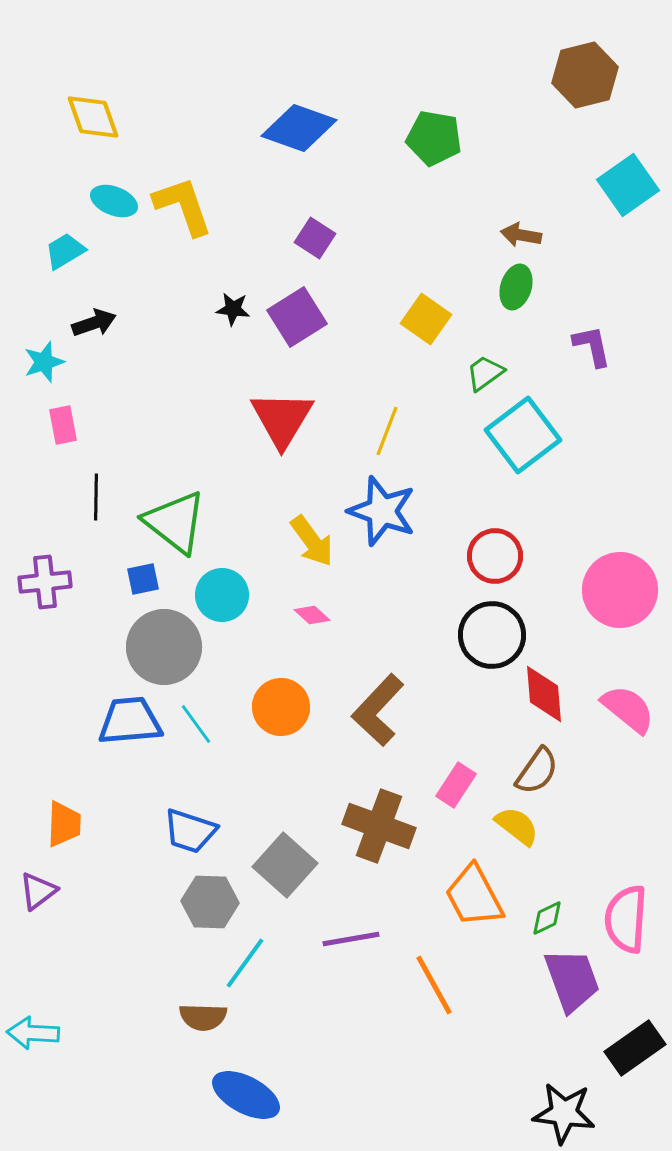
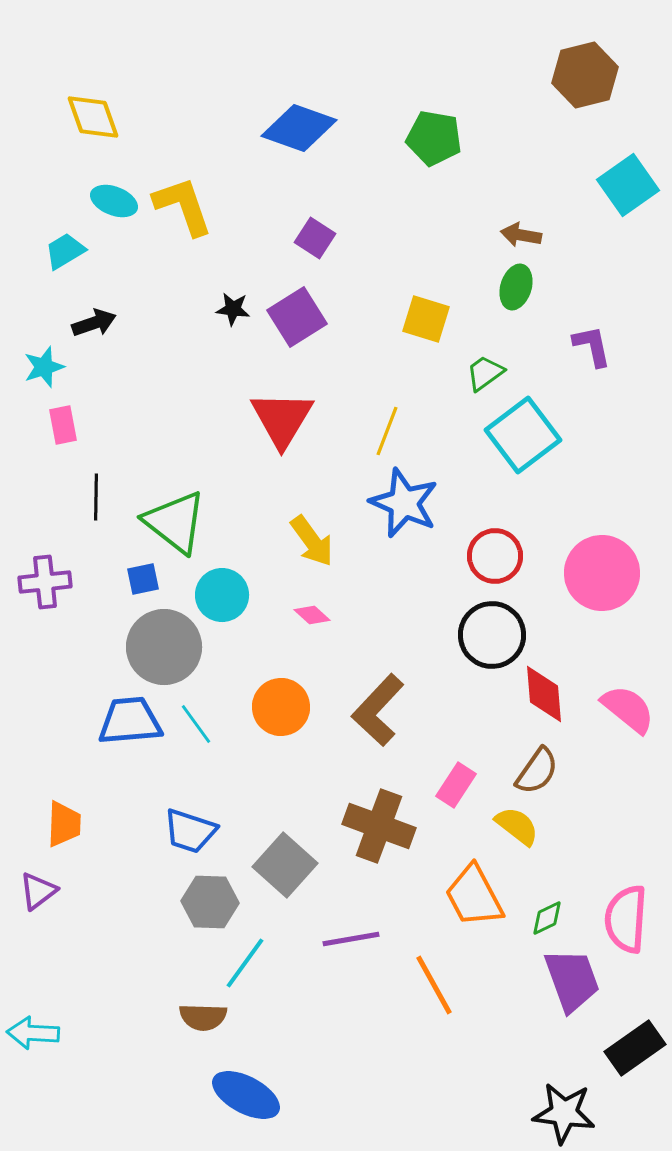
yellow square at (426, 319): rotated 18 degrees counterclockwise
cyan star at (44, 362): moved 5 px down
blue star at (382, 511): moved 22 px right, 8 px up; rotated 4 degrees clockwise
pink circle at (620, 590): moved 18 px left, 17 px up
